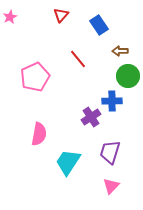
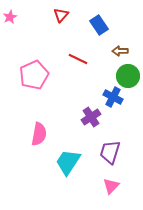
red line: rotated 24 degrees counterclockwise
pink pentagon: moved 1 px left, 2 px up
blue cross: moved 1 px right, 4 px up; rotated 30 degrees clockwise
